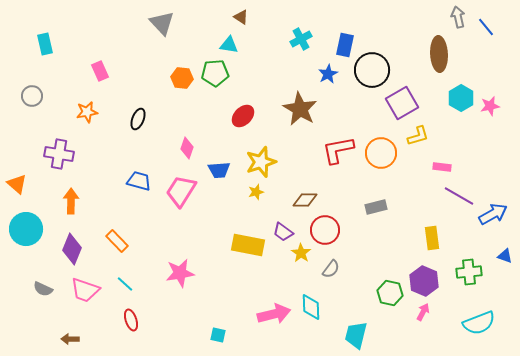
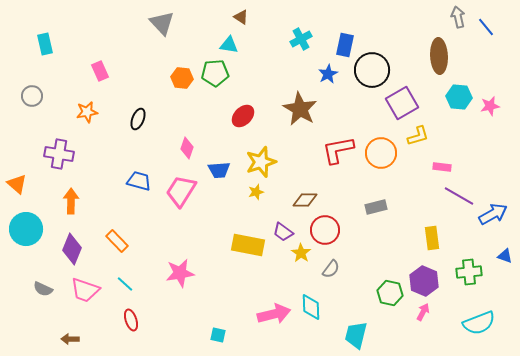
brown ellipse at (439, 54): moved 2 px down
cyan hexagon at (461, 98): moved 2 px left, 1 px up; rotated 25 degrees counterclockwise
